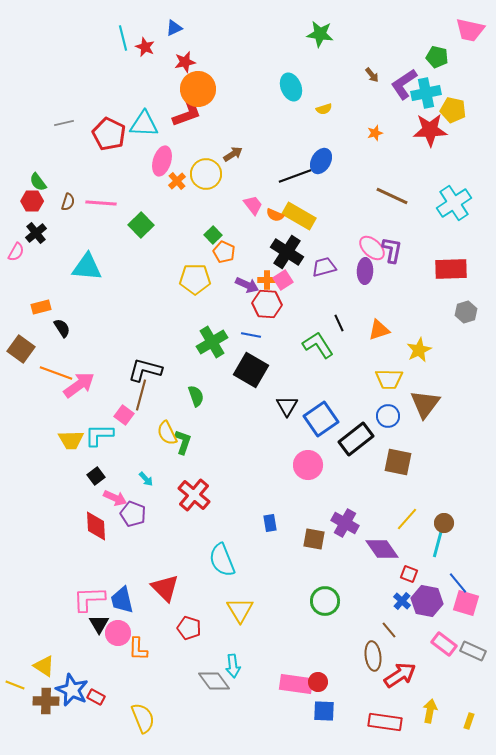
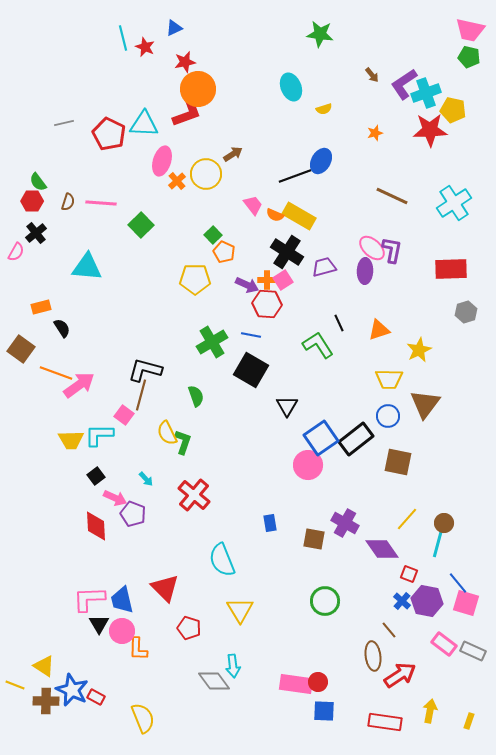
green pentagon at (437, 57): moved 32 px right
cyan cross at (426, 93): rotated 8 degrees counterclockwise
blue square at (321, 419): moved 19 px down
pink circle at (118, 633): moved 4 px right, 2 px up
